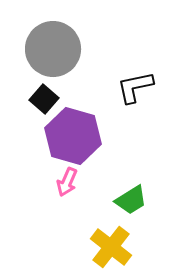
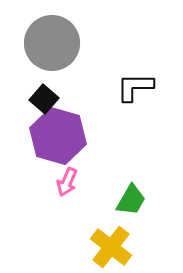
gray circle: moved 1 px left, 6 px up
black L-shape: rotated 12 degrees clockwise
purple hexagon: moved 15 px left
green trapezoid: rotated 28 degrees counterclockwise
